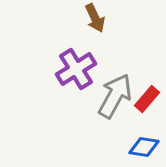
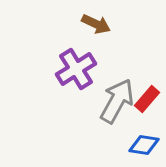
brown arrow: moved 1 px right, 6 px down; rotated 40 degrees counterclockwise
gray arrow: moved 2 px right, 5 px down
blue diamond: moved 2 px up
